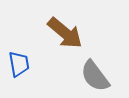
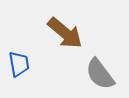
gray semicircle: moved 5 px right, 2 px up
